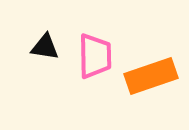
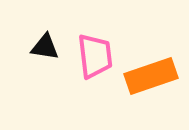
pink trapezoid: rotated 6 degrees counterclockwise
